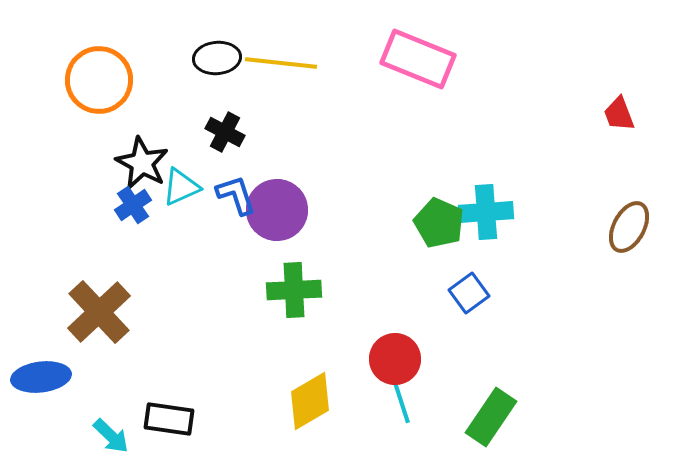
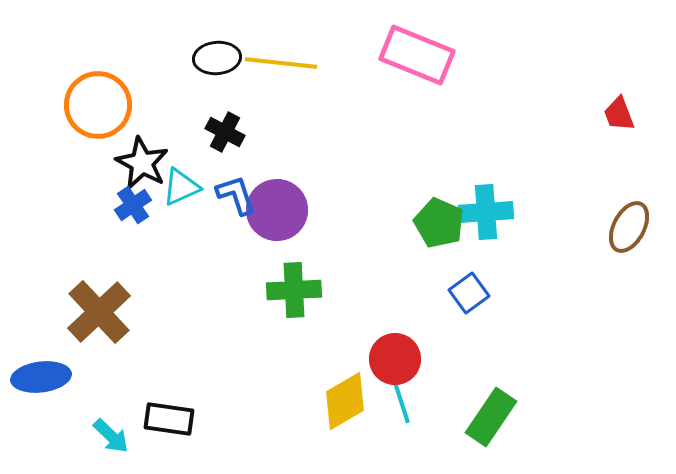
pink rectangle: moved 1 px left, 4 px up
orange circle: moved 1 px left, 25 px down
yellow diamond: moved 35 px right
